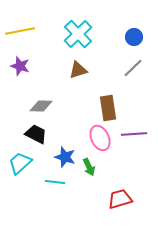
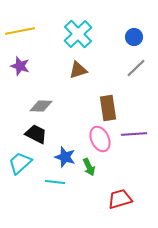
gray line: moved 3 px right
pink ellipse: moved 1 px down
